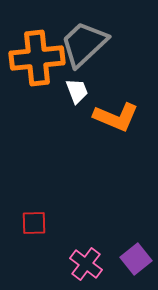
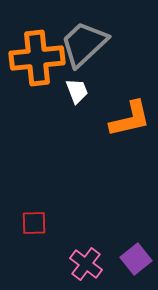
orange L-shape: moved 14 px right, 2 px down; rotated 36 degrees counterclockwise
